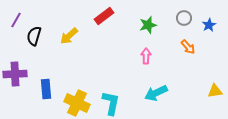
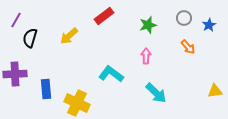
black semicircle: moved 4 px left, 2 px down
cyan arrow: rotated 110 degrees counterclockwise
cyan L-shape: moved 29 px up; rotated 65 degrees counterclockwise
